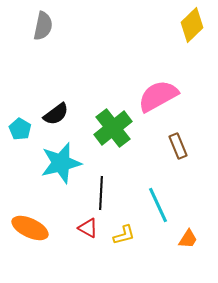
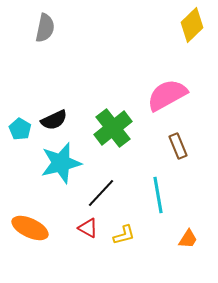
gray semicircle: moved 2 px right, 2 px down
pink semicircle: moved 9 px right, 1 px up
black semicircle: moved 2 px left, 6 px down; rotated 12 degrees clockwise
black line: rotated 40 degrees clockwise
cyan line: moved 10 px up; rotated 15 degrees clockwise
